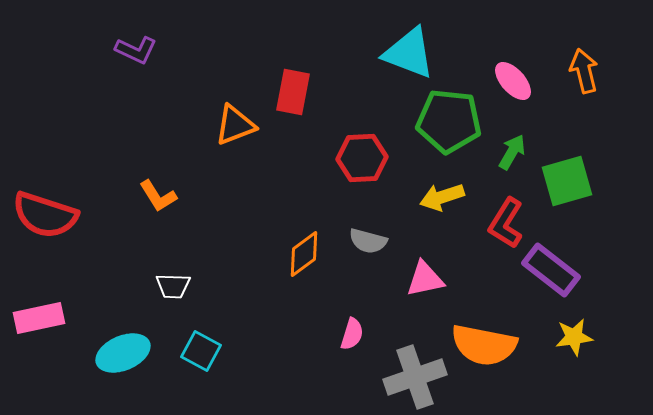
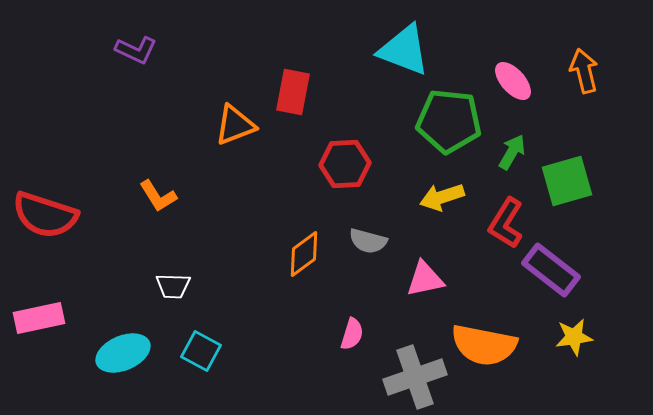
cyan triangle: moved 5 px left, 3 px up
red hexagon: moved 17 px left, 6 px down
